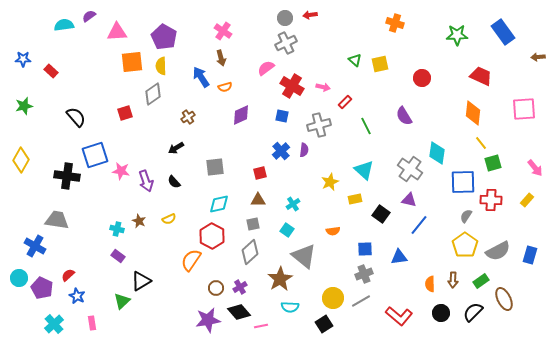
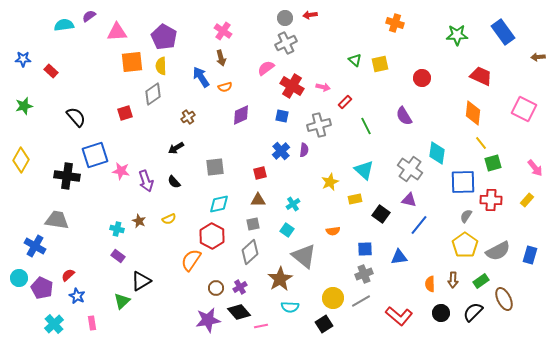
pink square at (524, 109): rotated 30 degrees clockwise
